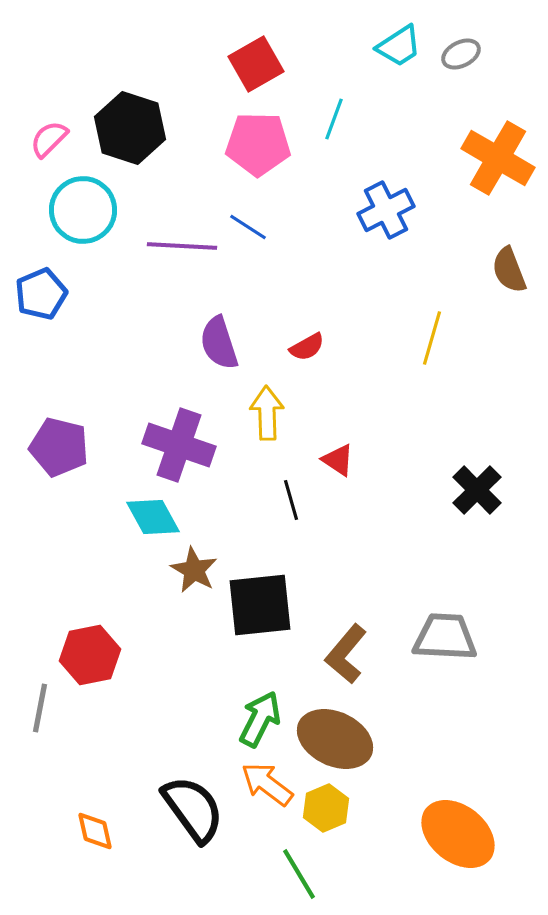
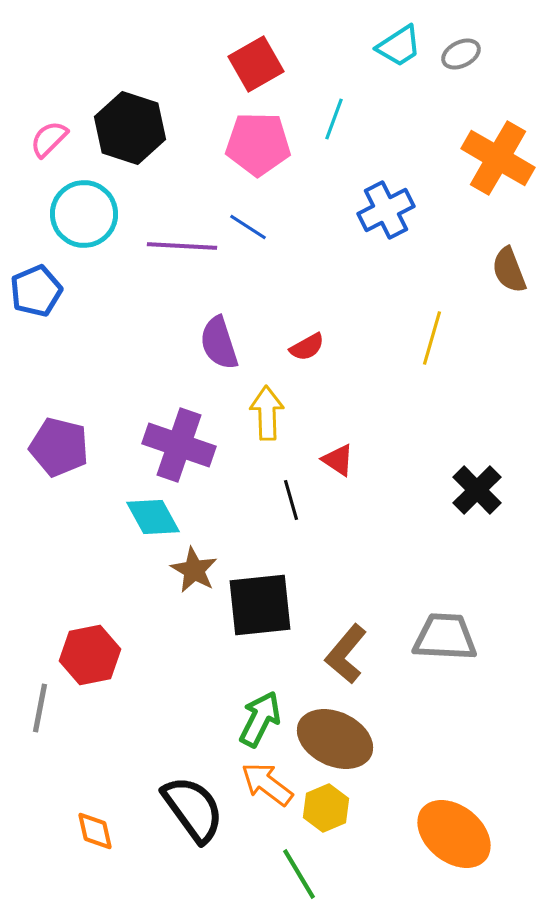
cyan circle: moved 1 px right, 4 px down
blue pentagon: moved 5 px left, 3 px up
orange ellipse: moved 4 px left
